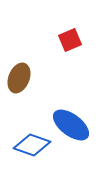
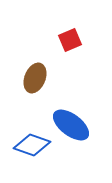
brown ellipse: moved 16 px right
